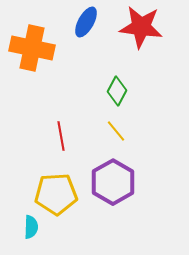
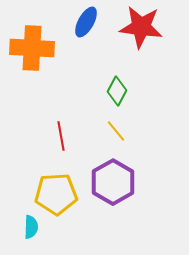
orange cross: rotated 9 degrees counterclockwise
